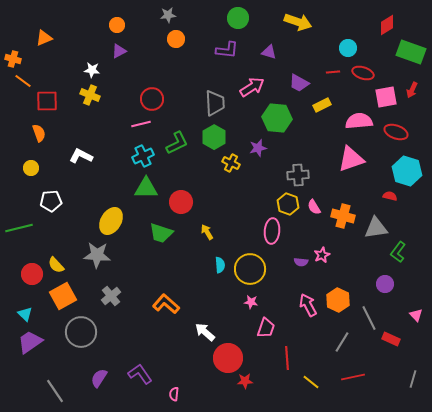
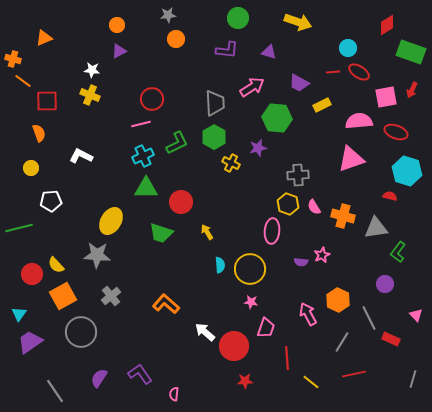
red ellipse at (363, 73): moved 4 px left, 1 px up; rotated 15 degrees clockwise
pink arrow at (308, 305): moved 9 px down
cyan triangle at (25, 314): moved 6 px left; rotated 21 degrees clockwise
red circle at (228, 358): moved 6 px right, 12 px up
red line at (353, 377): moved 1 px right, 3 px up
